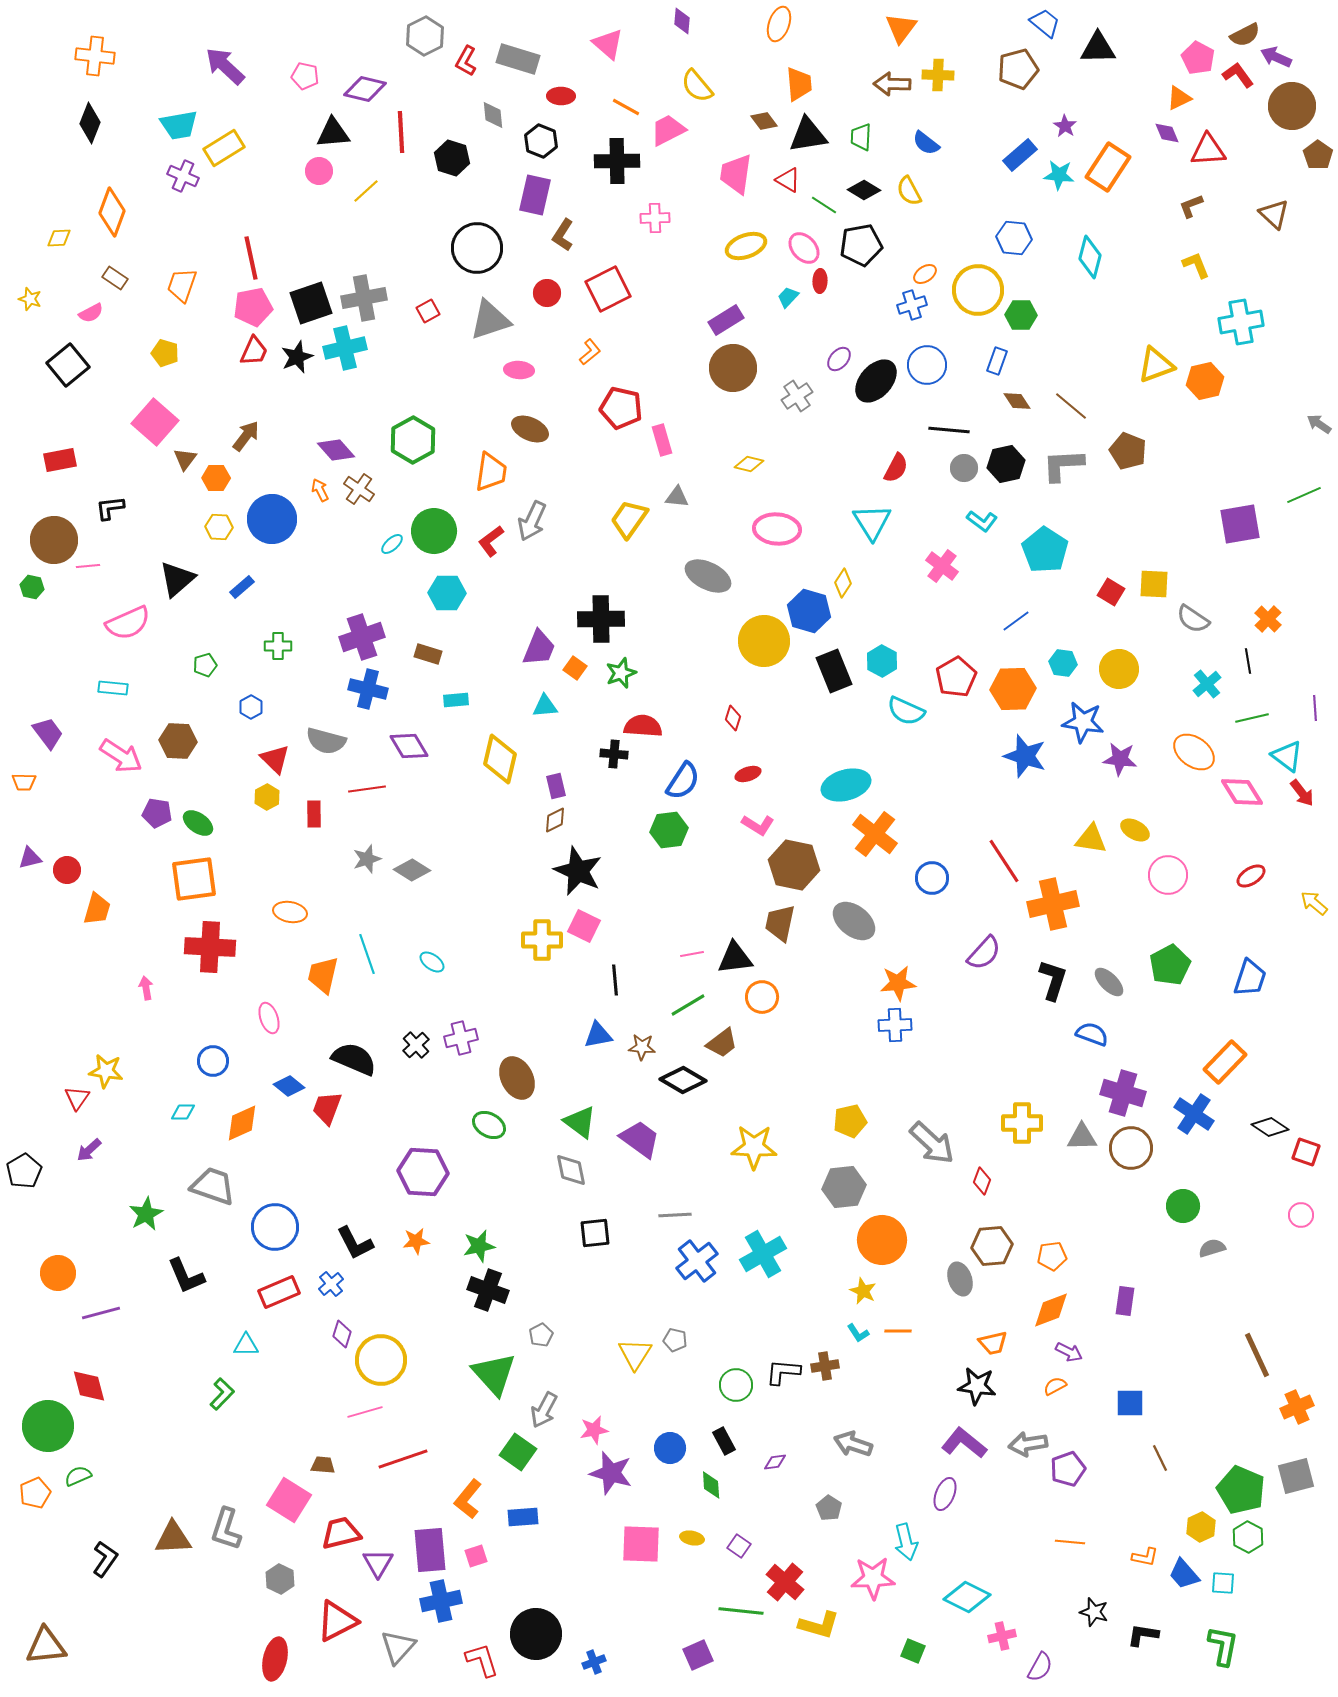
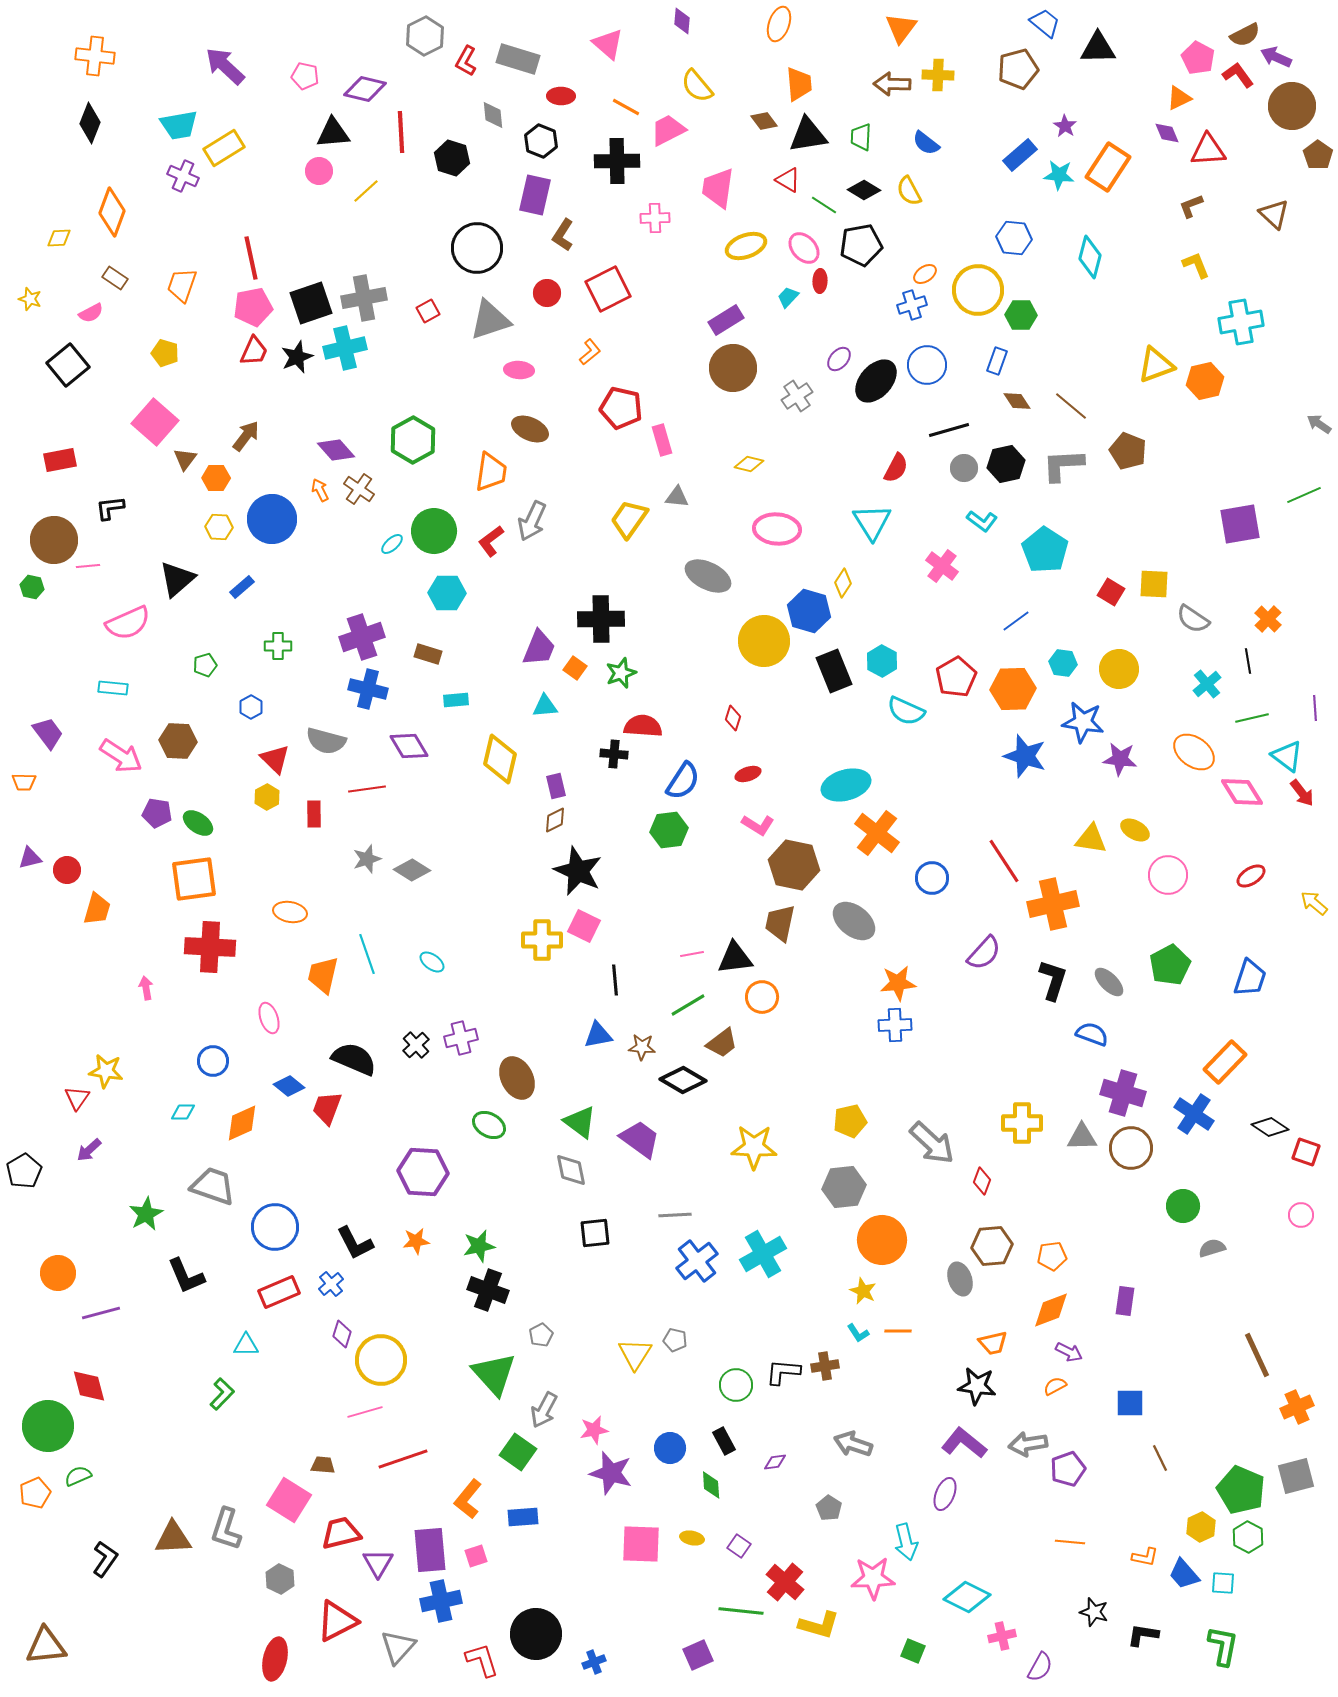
pink trapezoid at (736, 174): moved 18 px left, 14 px down
black line at (949, 430): rotated 21 degrees counterclockwise
orange cross at (875, 834): moved 2 px right, 1 px up
